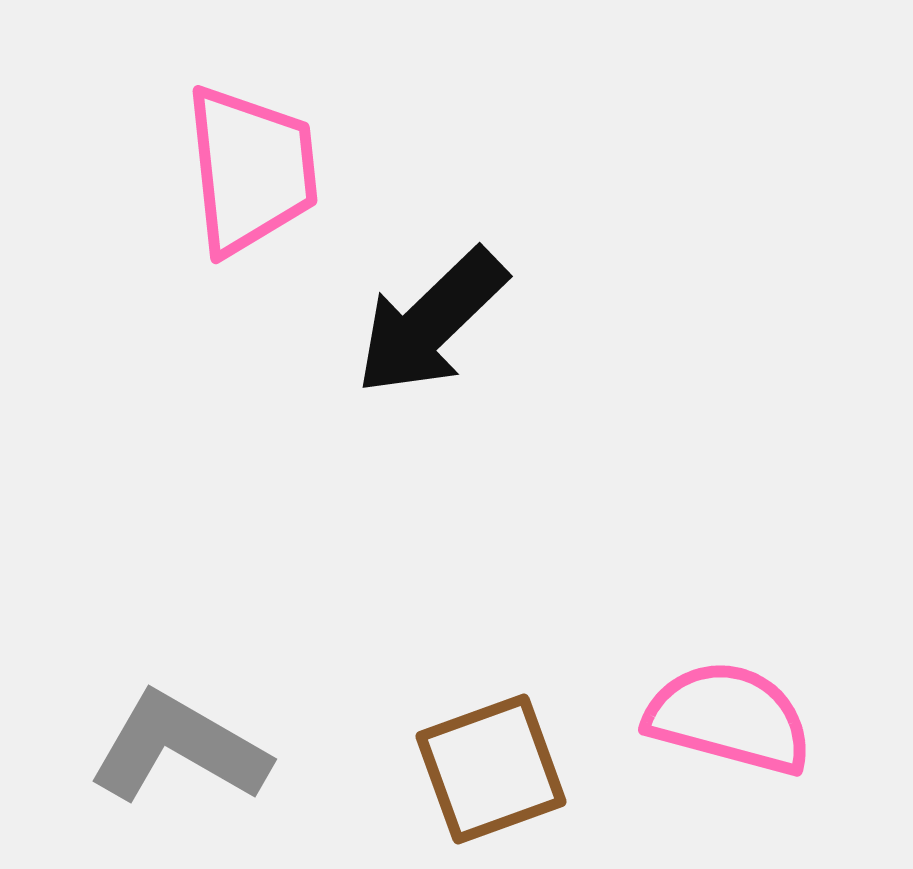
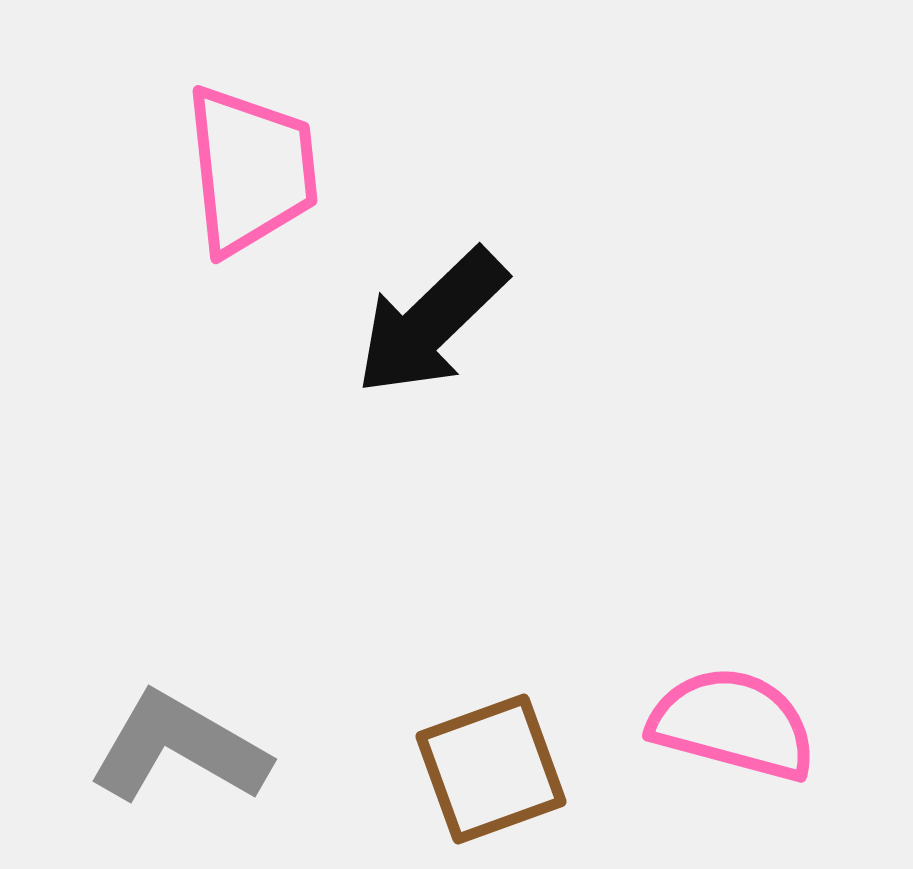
pink semicircle: moved 4 px right, 6 px down
